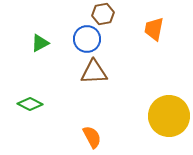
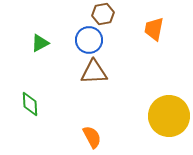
blue circle: moved 2 px right, 1 px down
green diamond: rotated 60 degrees clockwise
